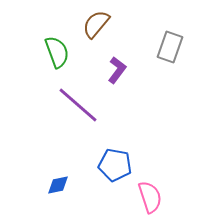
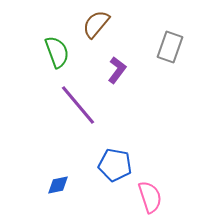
purple line: rotated 9 degrees clockwise
